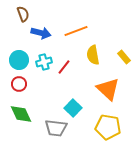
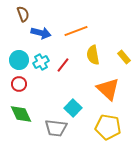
cyan cross: moved 3 px left; rotated 14 degrees counterclockwise
red line: moved 1 px left, 2 px up
